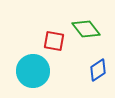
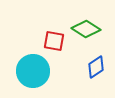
green diamond: rotated 20 degrees counterclockwise
blue diamond: moved 2 px left, 3 px up
